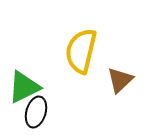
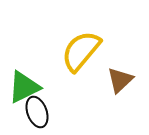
yellow semicircle: rotated 27 degrees clockwise
black ellipse: moved 1 px right; rotated 36 degrees counterclockwise
